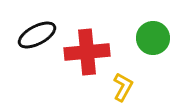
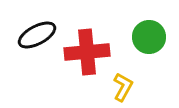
green circle: moved 4 px left, 1 px up
